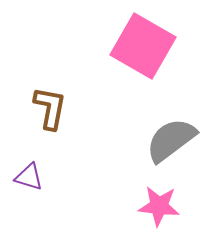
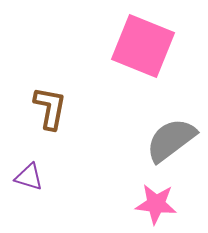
pink square: rotated 8 degrees counterclockwise
pink star: moved 3 px left, 2 px up
